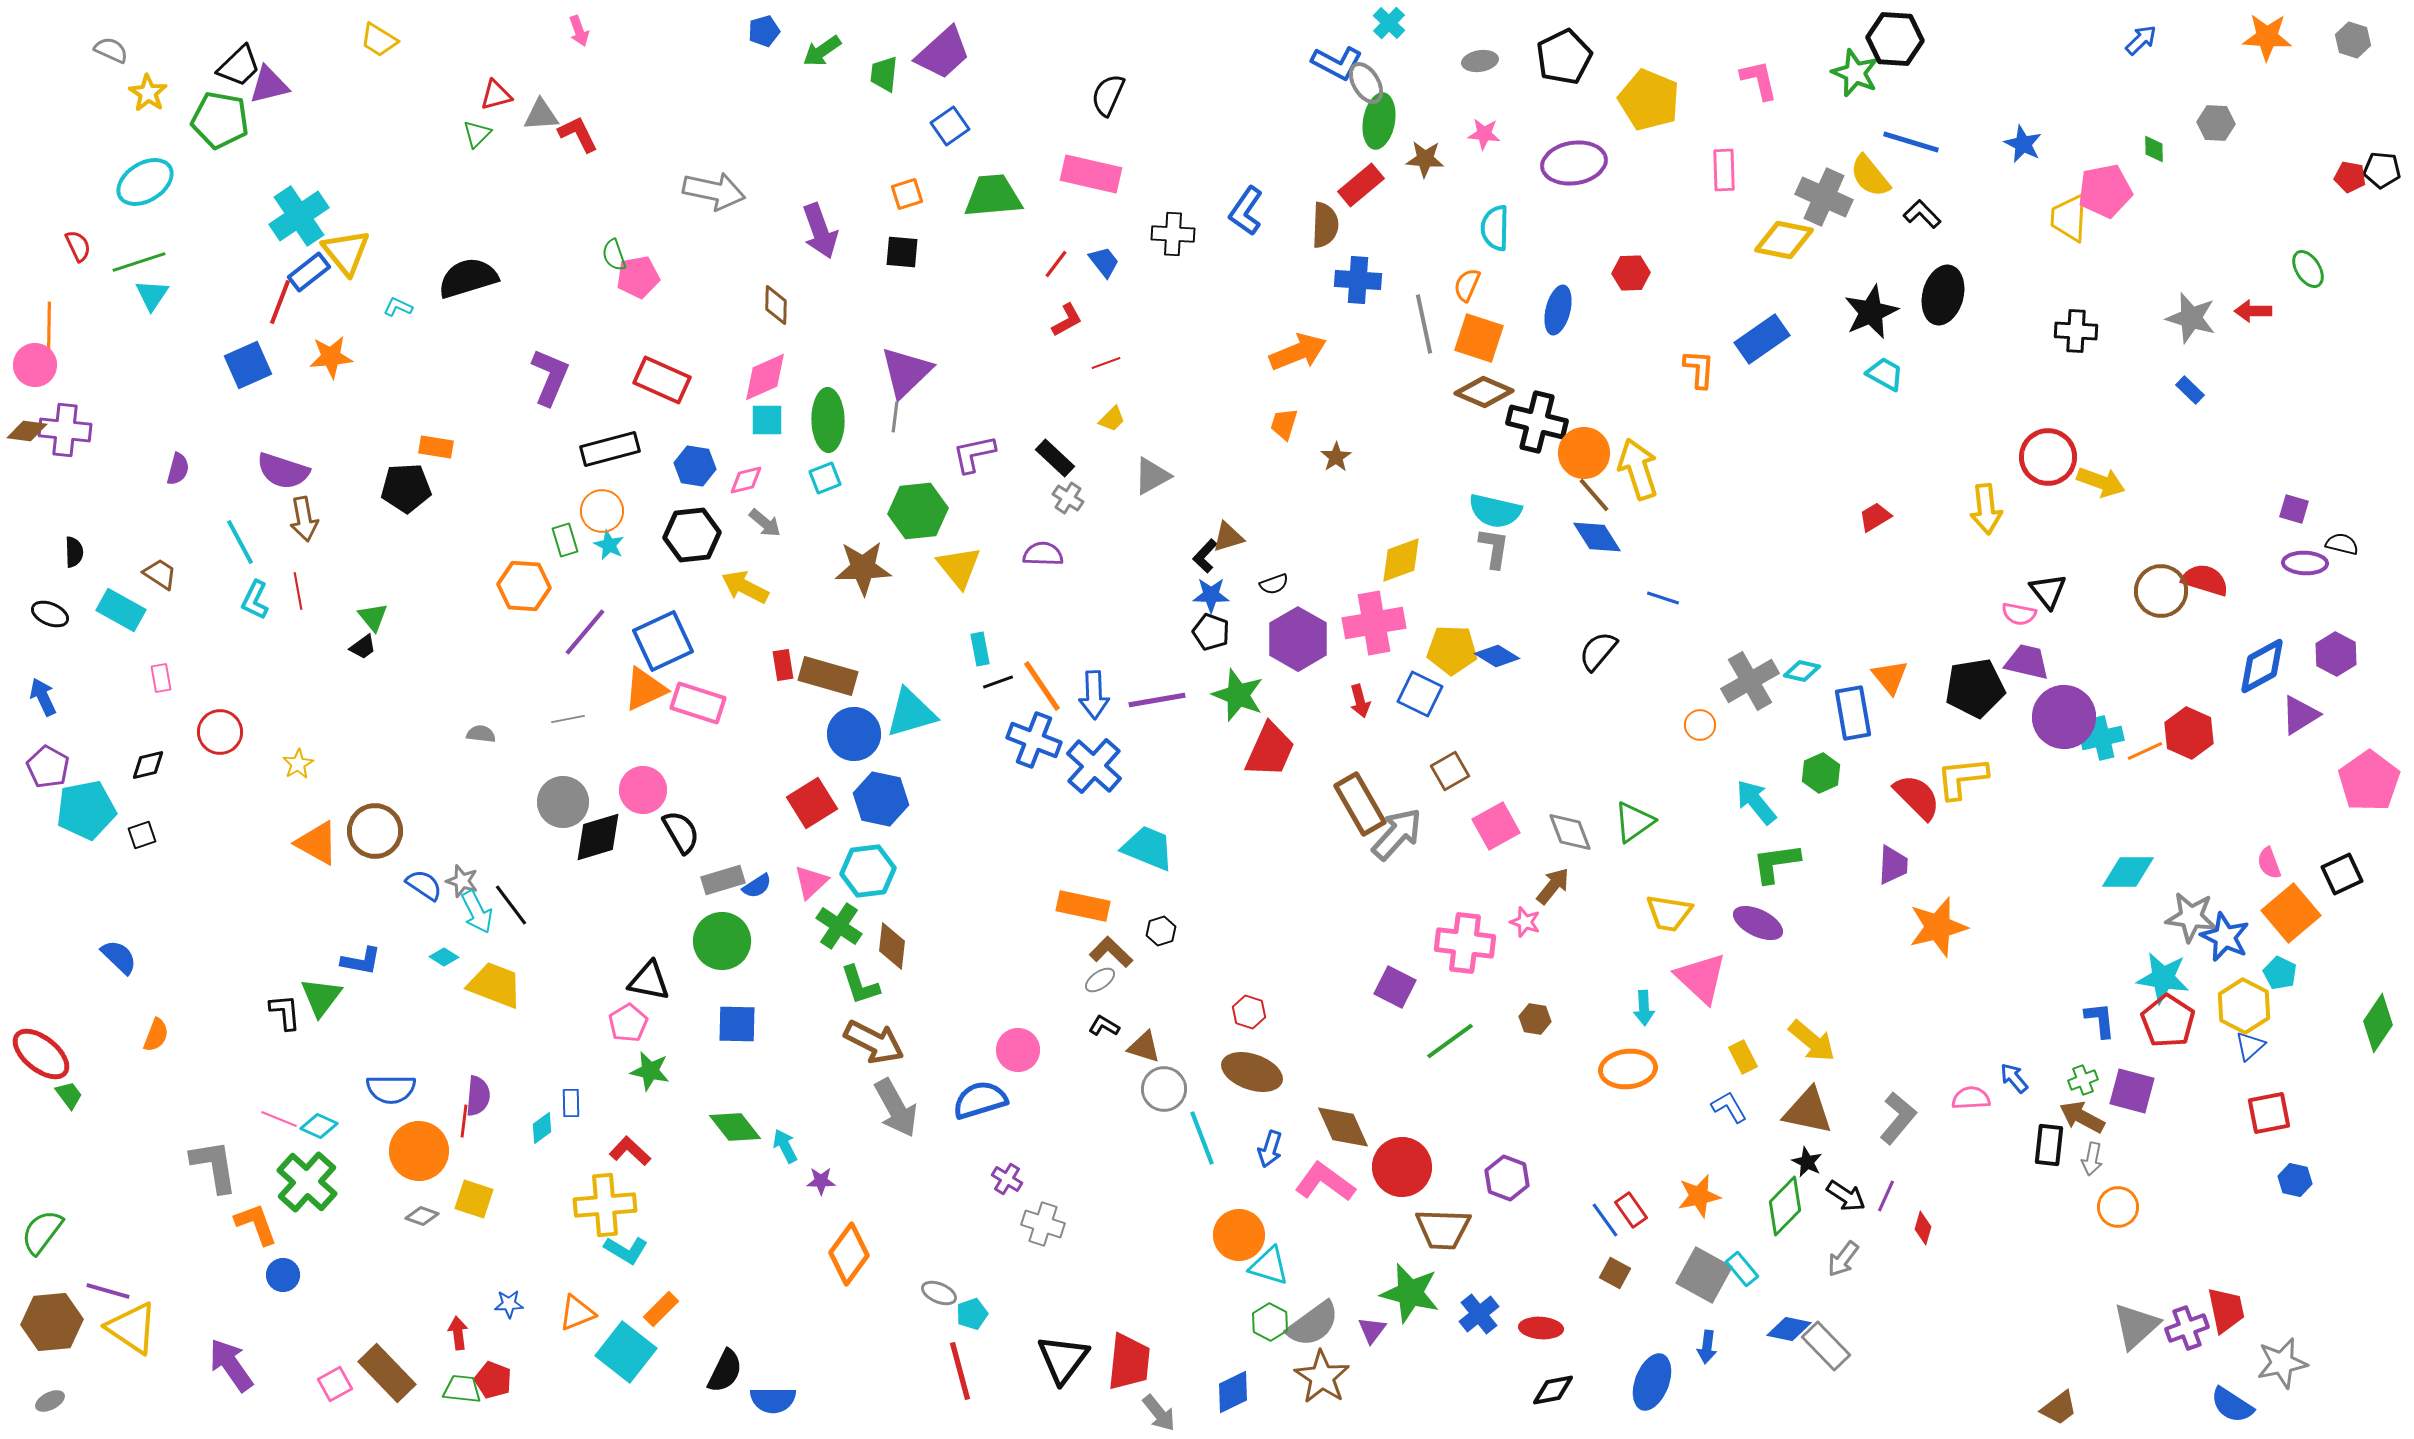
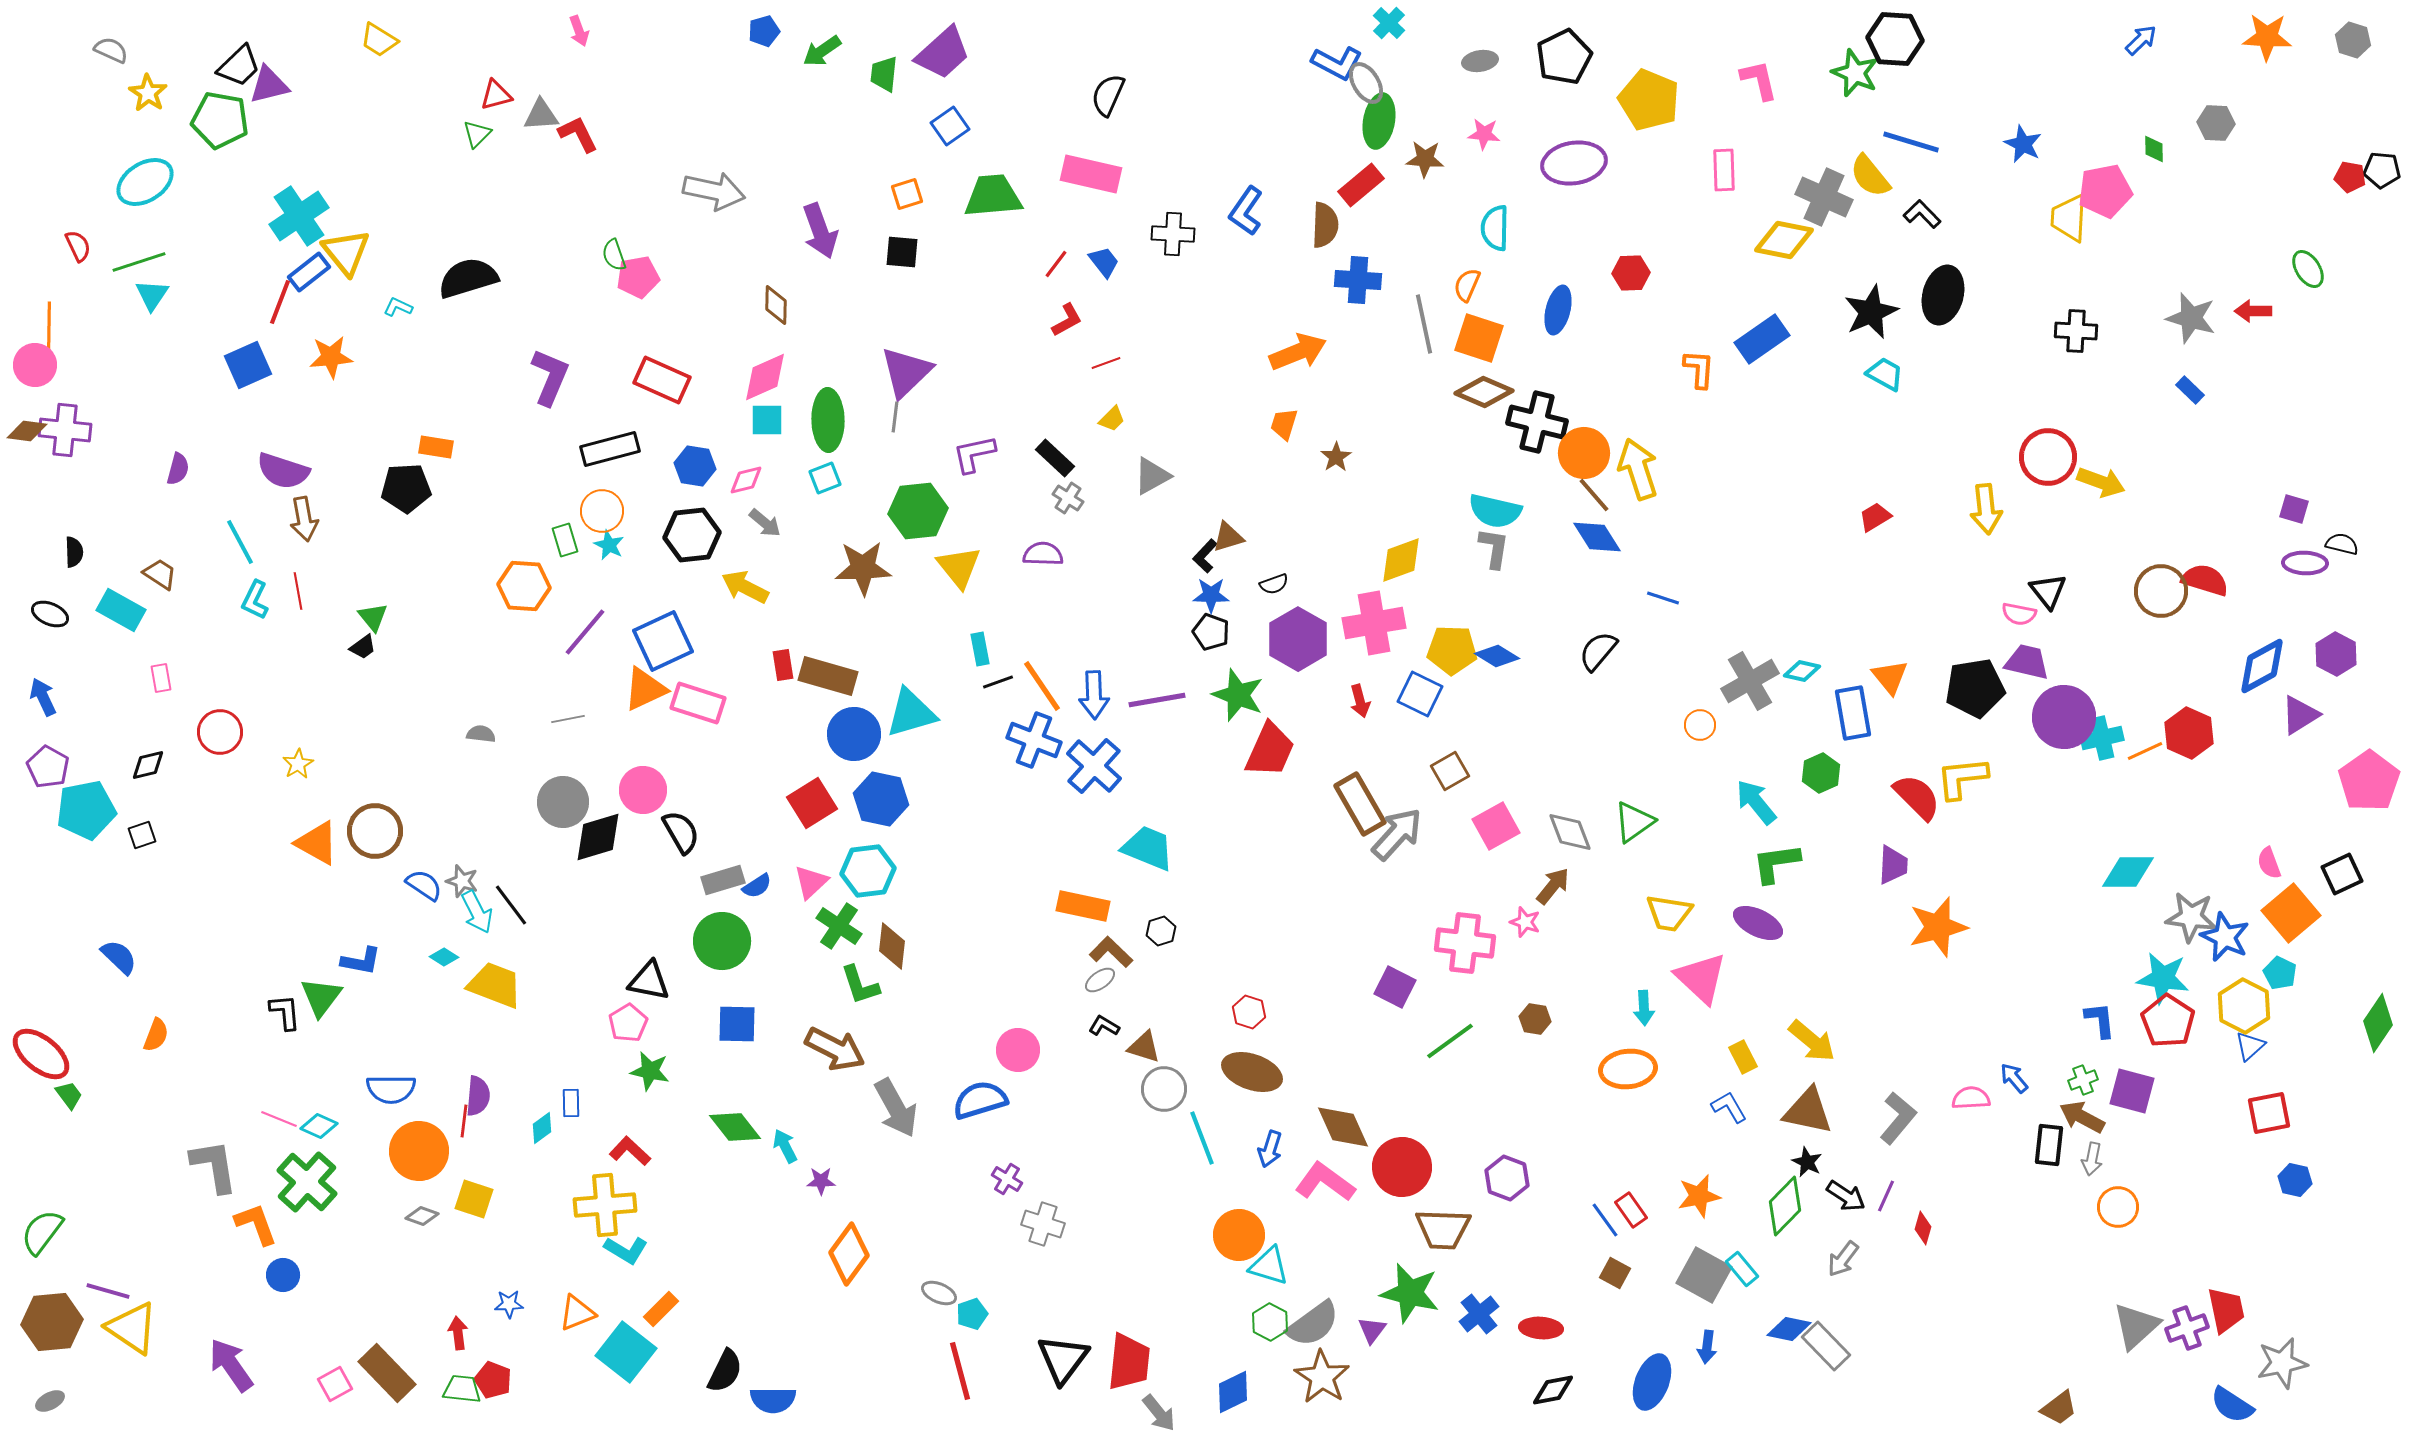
brown arrow at (874, 1042): moved 39 px left, 7 px down
